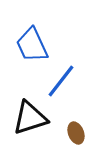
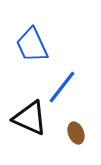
blue line: moved 1 px right, 6 px down
black triangle: rotated 42 degrees clockwise
